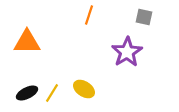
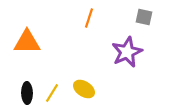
orange line: moved 3 px down
purple star: rotated 8 degrees clockwise
black ellipse: rotated 65 degrees counterclockwise
